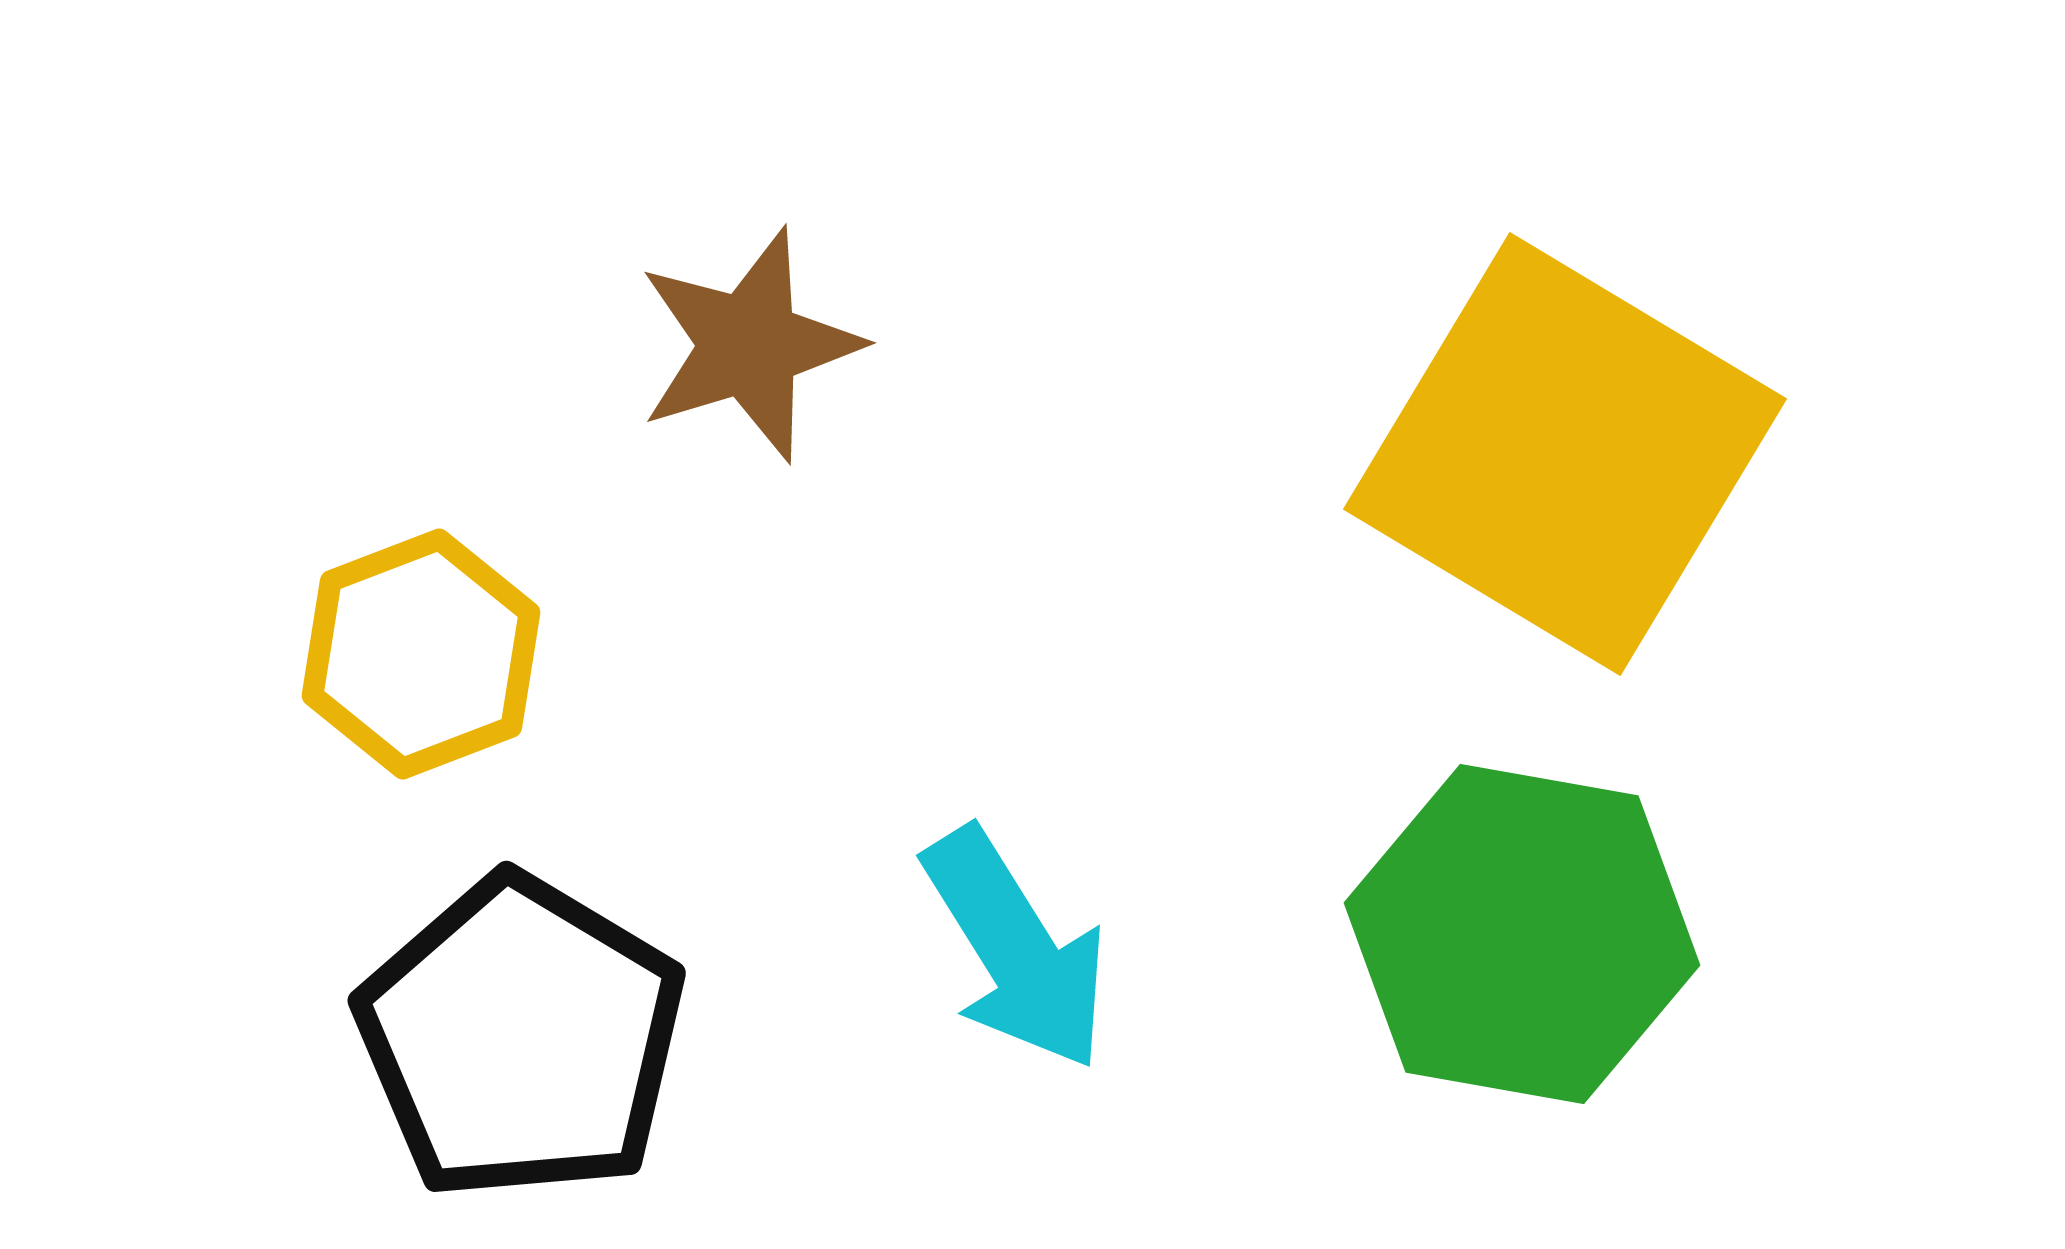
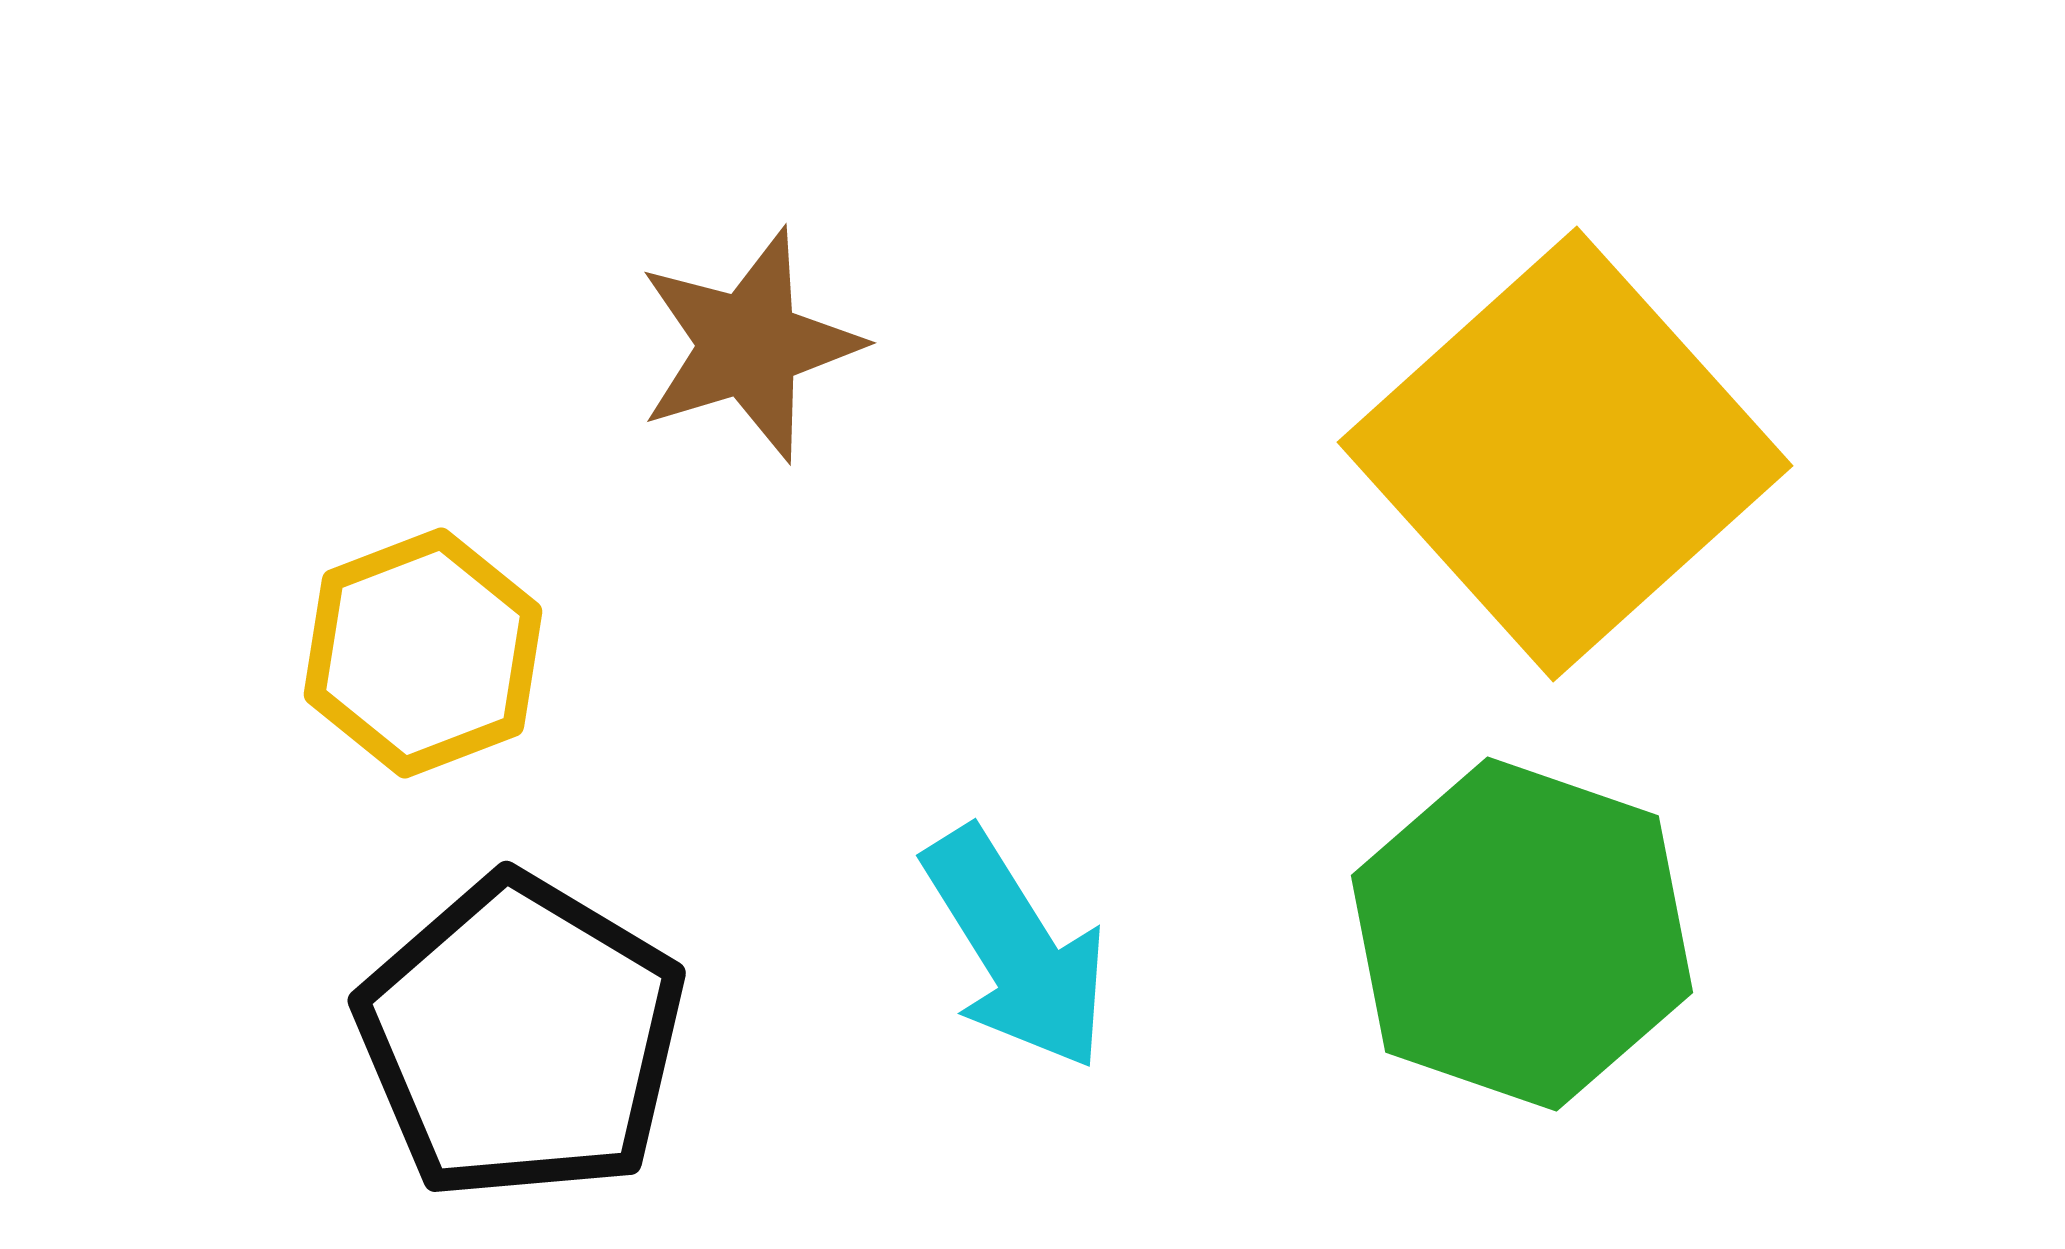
yellow square: rotated 17 degrees clockwise
yellow hexagon: moved 2 px right, 1 px up
green hexagon: rotated 9 degrees clockwise
